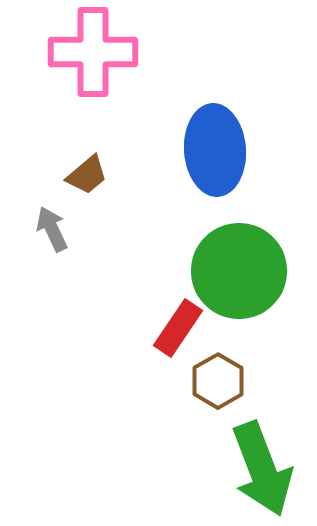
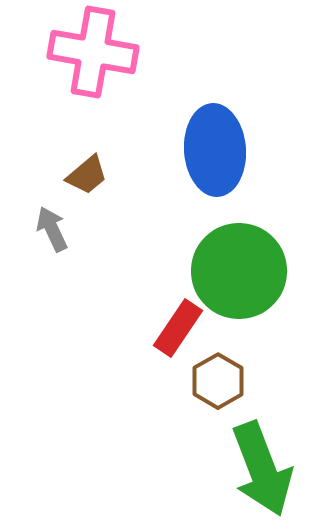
pink cross: rotated 10 degrees clockwise
